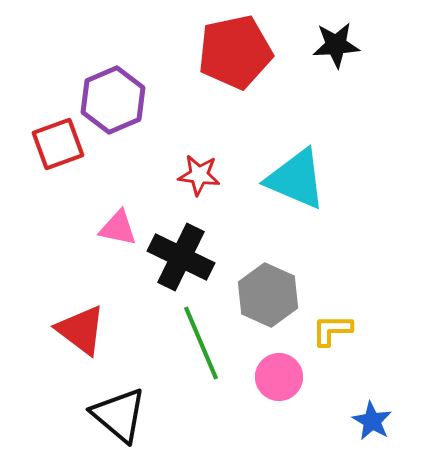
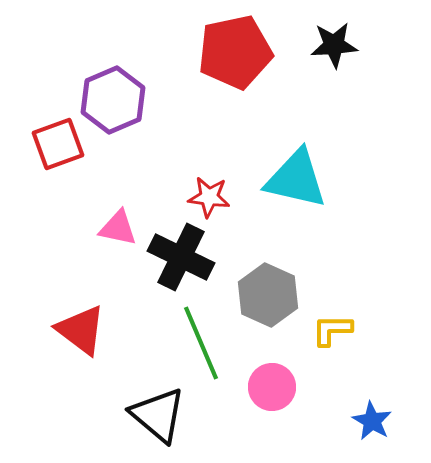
black star: moved 2 px left
red star: moved 10 px right, 22 px down
cyan triangle: rotated 10 degrees counterclockwise
pink circle: moved 7 px left, 10 px down
black triangle: moved 39 px right
